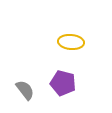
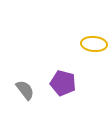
yellow ellipse: moved 23 px right, 2 px down
